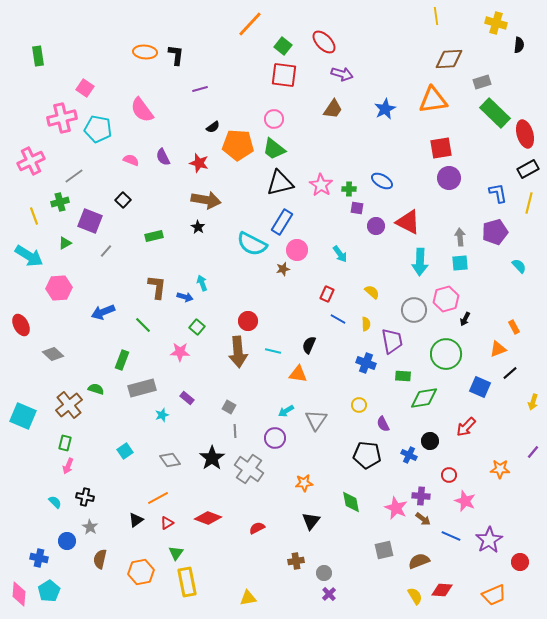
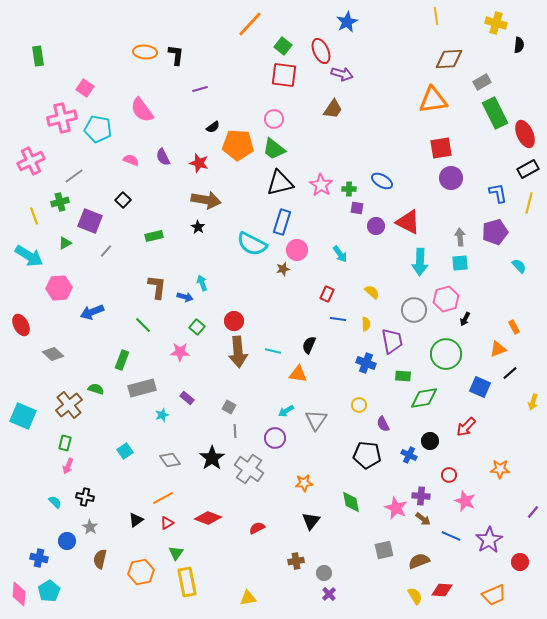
red ellipse at (324, 42): moved 3 px left, 9 px down; rotated 20 degrees clockwise
gray rectangle at (482, 82): rotated 12 degrees counterclockwise
blue star at (385, 109): moved 38 px left, 87 px up
green rectangle at (495, 113): rotated 20 degrees clockwise
red ellipse at (525, 134): rotated 8 degrees counterclockwise
purple circle at (449, 178): moved 2 px right
blue rectangle at (282, 222): rotated 15 degrees counterclockwise
blue arrow at (103, 312): moved 11 px left
blue line at (338, 319): rotated 21 degrees counterclockwise
red circle at (248, 321): moved 14 px left
purple line at (533, 452): moved 60 px down
orange line at (158, 498): moved 5 px right
